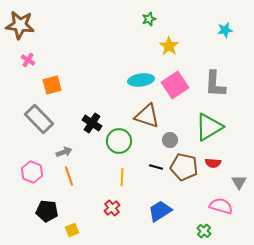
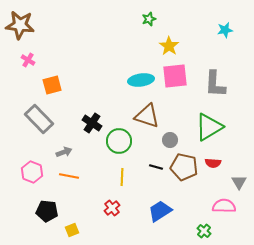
pink square: moved 9 px up; rotated 28 degrees clockwise
orange line: rotated 60 degrees counterclockwise
pink semicircle: moved 3 px right; rotated 15 degrees counterclockwise
